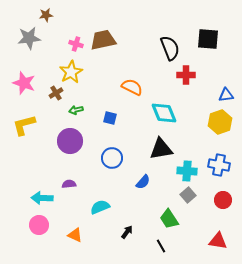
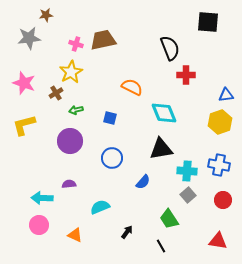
black square: moved 17 px up
